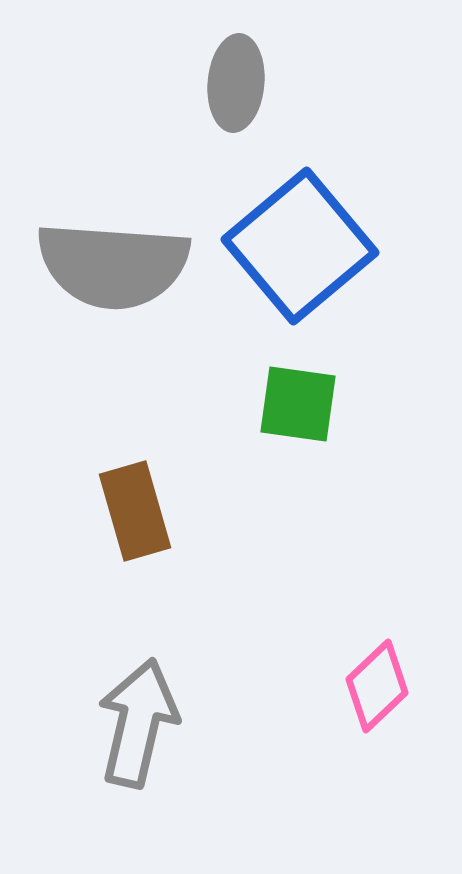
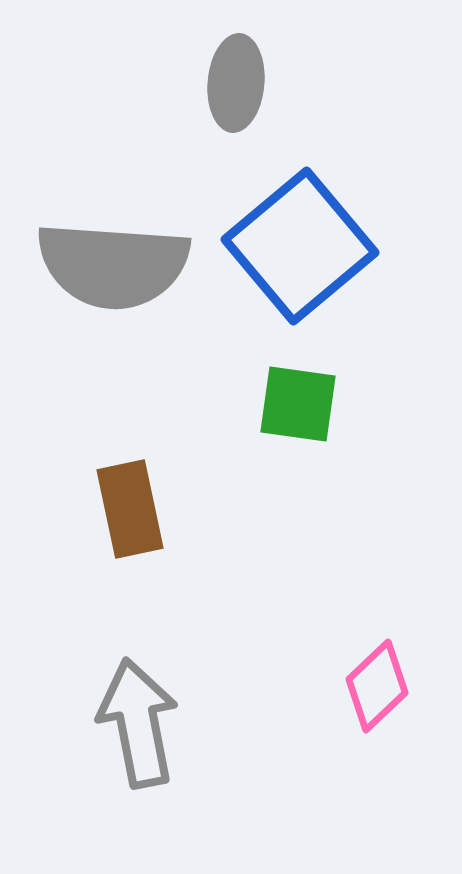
brown rectangle: moved 5 px left, 2 px up; rotated 4 degrees clockwise
gray arrow: rotated 24 degrees counterclockwise
